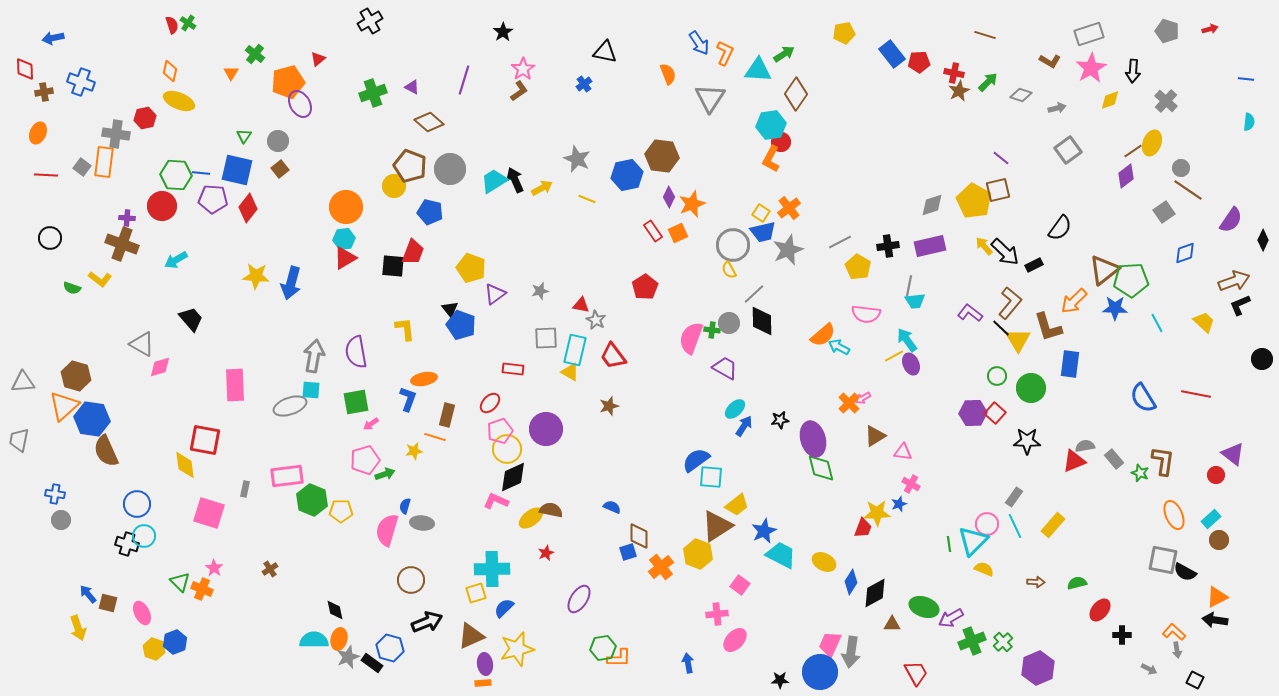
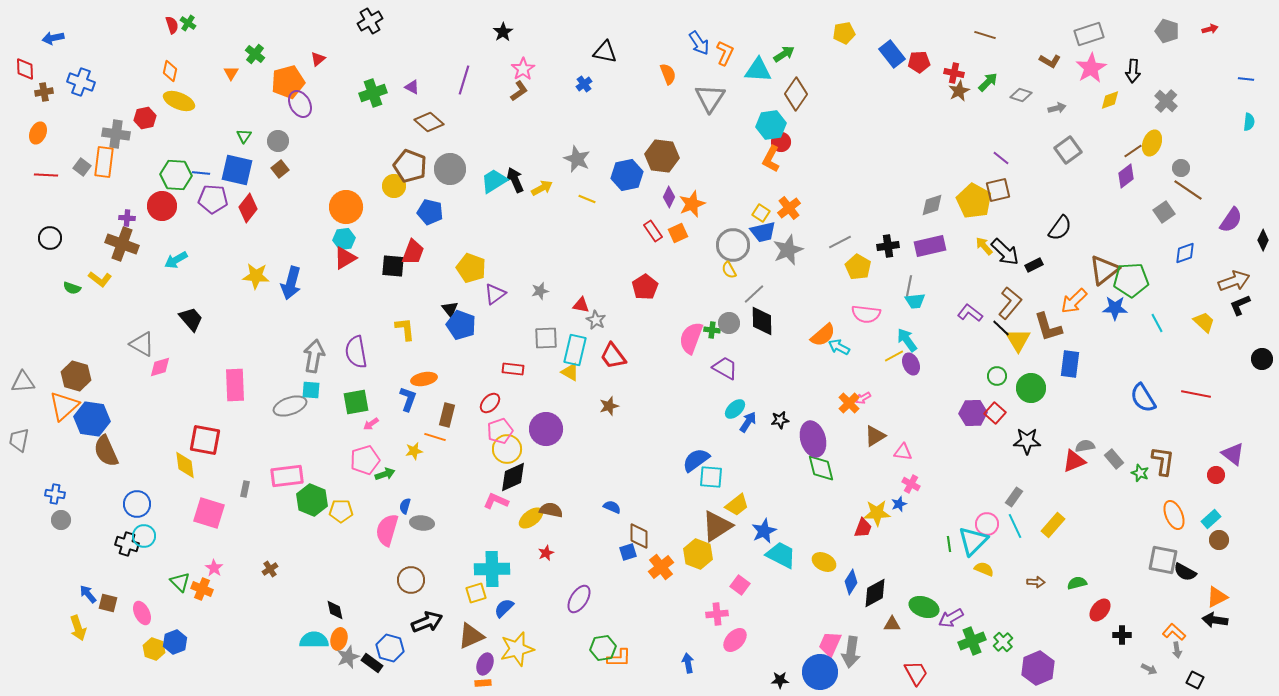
blue arrow at (744, 426): moved 4 px right, 4 px up
purple ellipse at (485, 664): rotated 30 degrees clockwise
